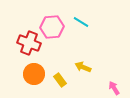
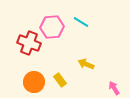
yellow arrow: moved 3 px right, 3 px up
orange circle: moved 8 px down
